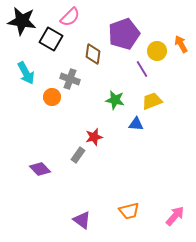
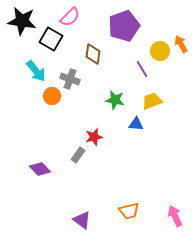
purple pentagon: moved 8 px up
yellow circle: moved 3 px right
cyan arrow: moved 10 px right, 2 px up; rotated 10 degrees counterclockwise
orange circle: moved 1 px up
pink arrow: rotated 65 degrees counterclockwise
